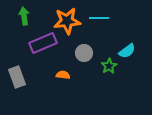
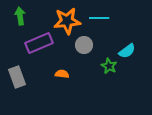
green arrow: moved 4 px left
purple rectangle: moved 4 px left
gray circle: moved 8 px up
green star: rotated 14 degrees counterclockwise
orange semicircle: moved 1 px left, 1 px up
